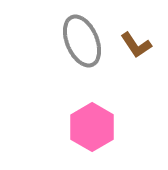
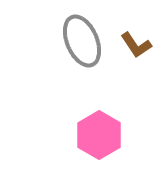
pink hexagon: moved 7 px right, 8 px down
